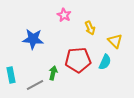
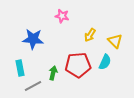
pink star: moved 2 px left, 1 px down; rotated 16 degrees counterclockwise
yellow arrow: moved 7 px down; rotated 56 degrees clockwise
red pentagon: moved 5 px down
cyan rectangle: moved 9 px right, 7 px up
gray line: moved 2 px left, 1 px down
